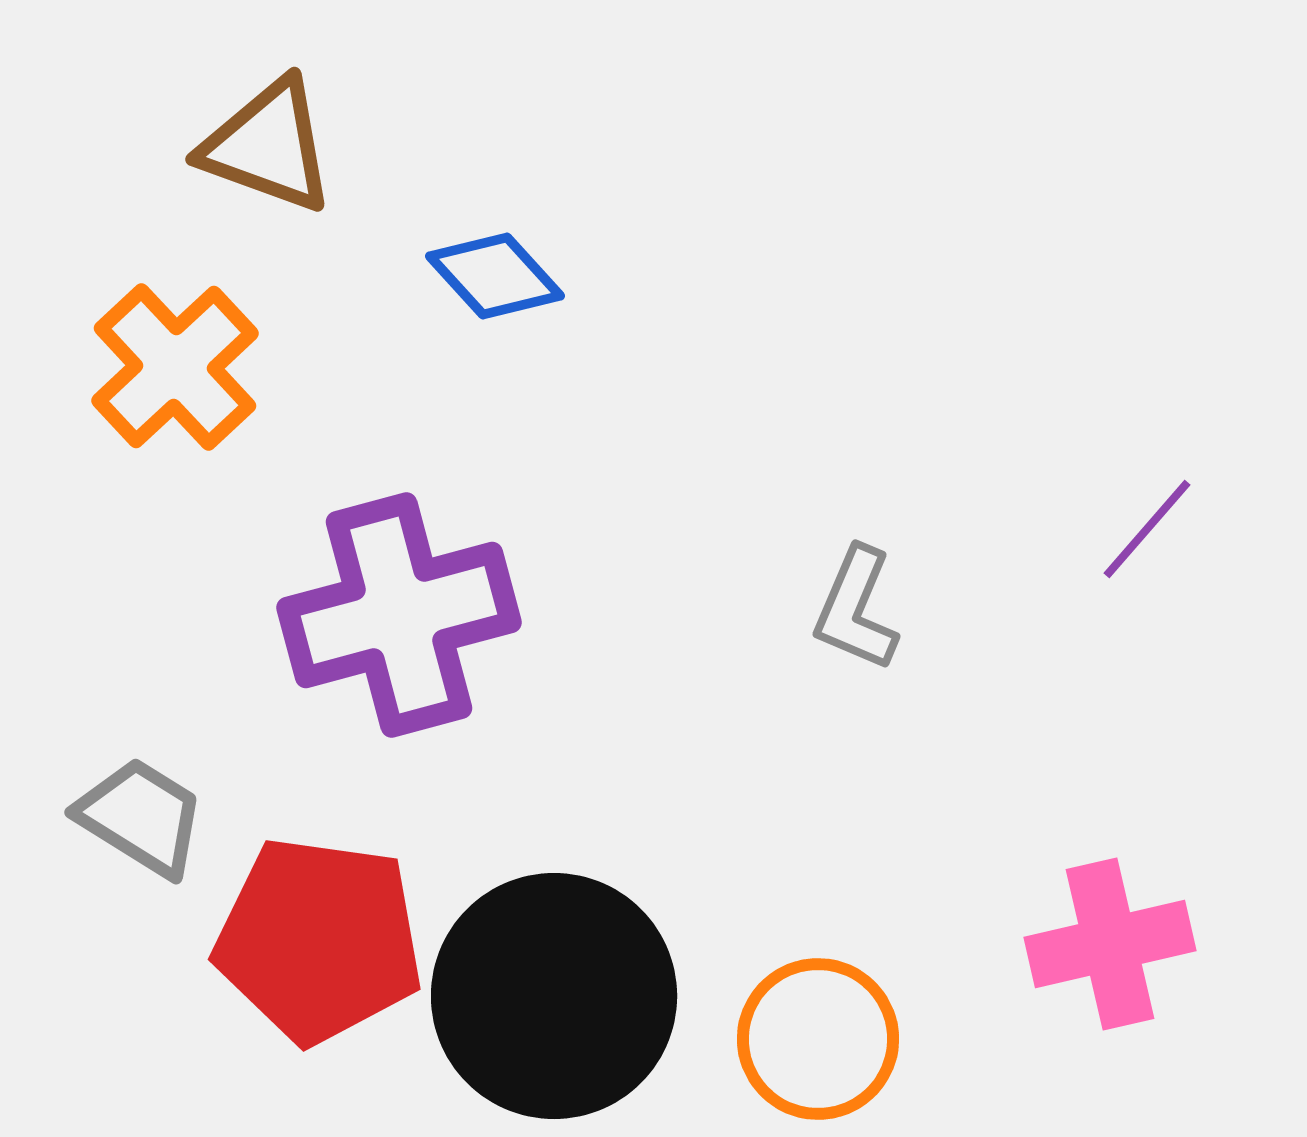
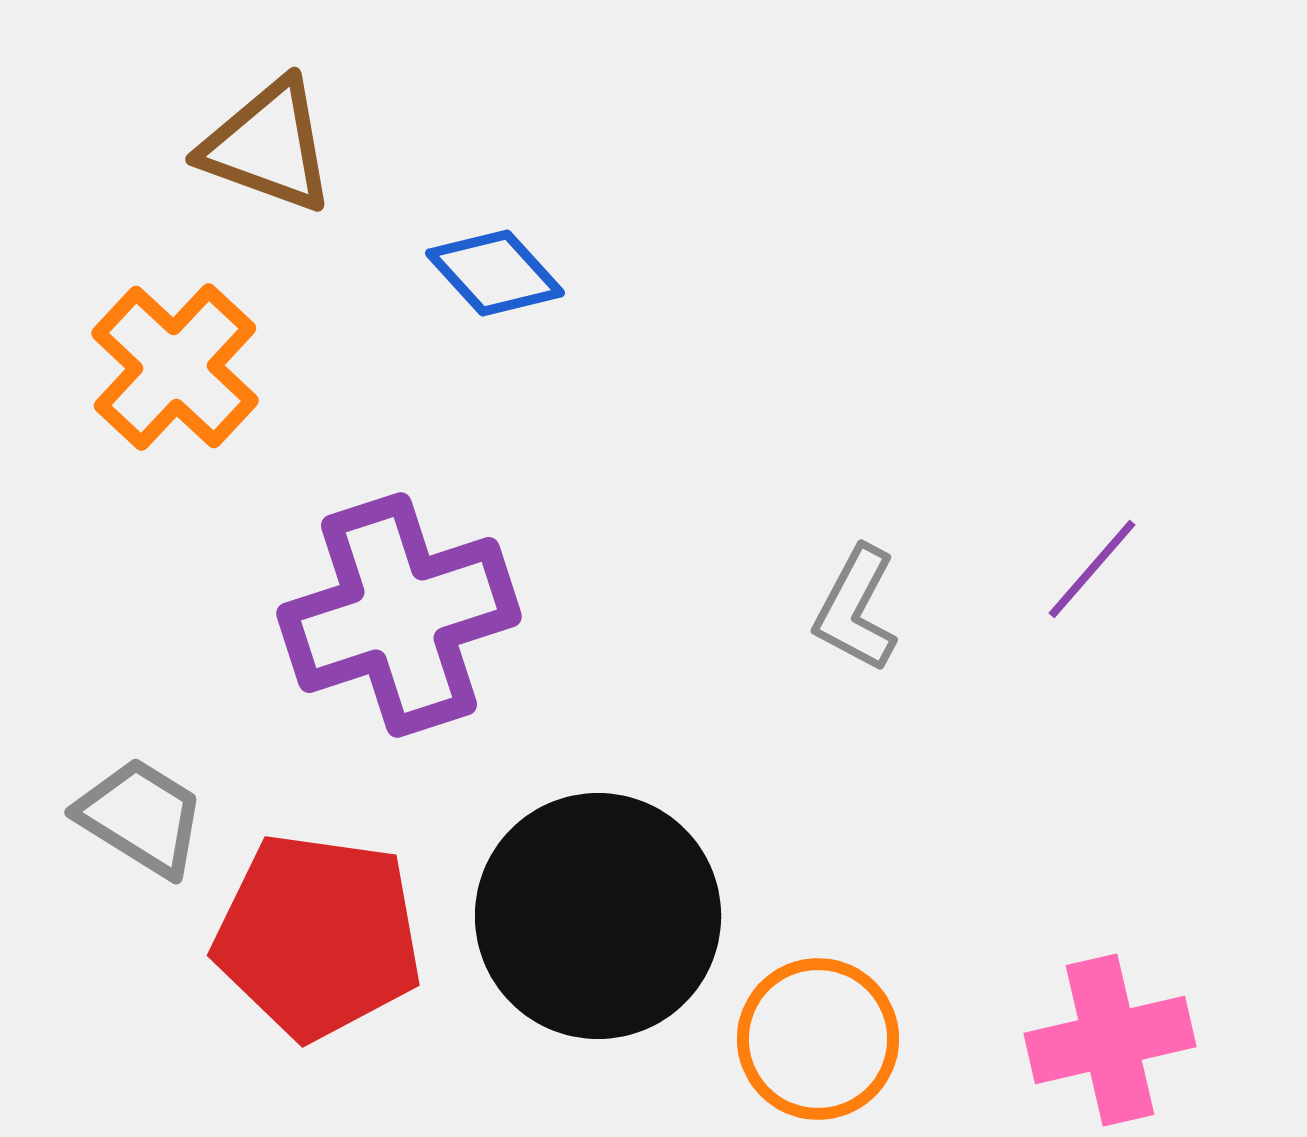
blue diamond: moved 3 px up
orange cross: rotated 4 degrees counterclockwise
purple line: moved 55 px left, 40 px down
gray L-shape: rotated 5 degrees clockwise
purple cross: rotated 3 degrees counterclockwise
red pentagon: moved 1 px left, 4 px up
pink cross: moved 96 px down
black circle: moved 44 px right, 80 px up
